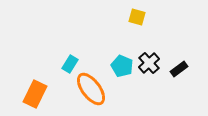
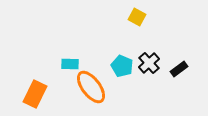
yellow square: rotated 12 degrees clockwise
cyan rectangle: rotated 60 degrees clockwise
orange ellipse: moved 2 px up
